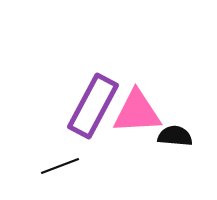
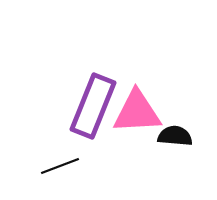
purple rectangle: rotated 6 degrees counterclockwise
